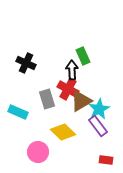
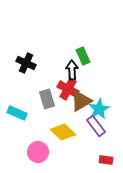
cyan rectangle: moved 1 px left, 1 px down
purple rectangle: moved 2 px left
